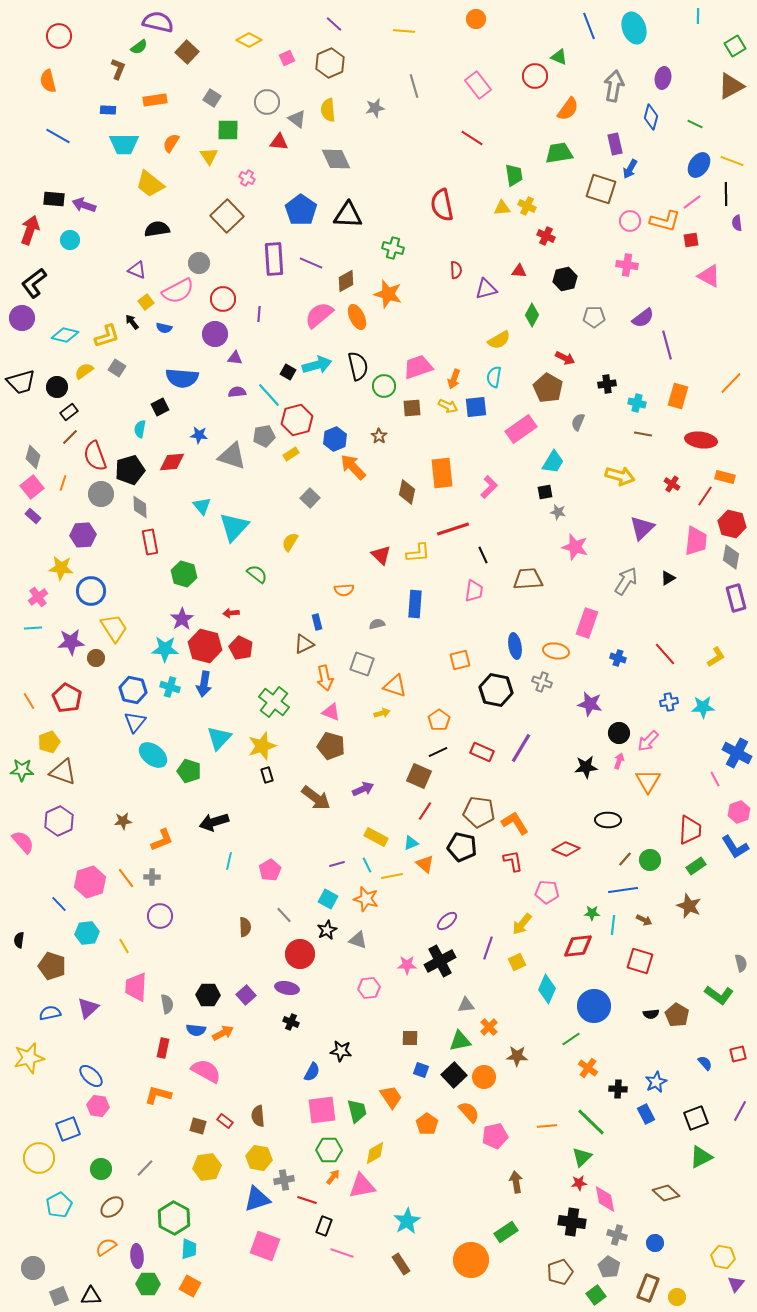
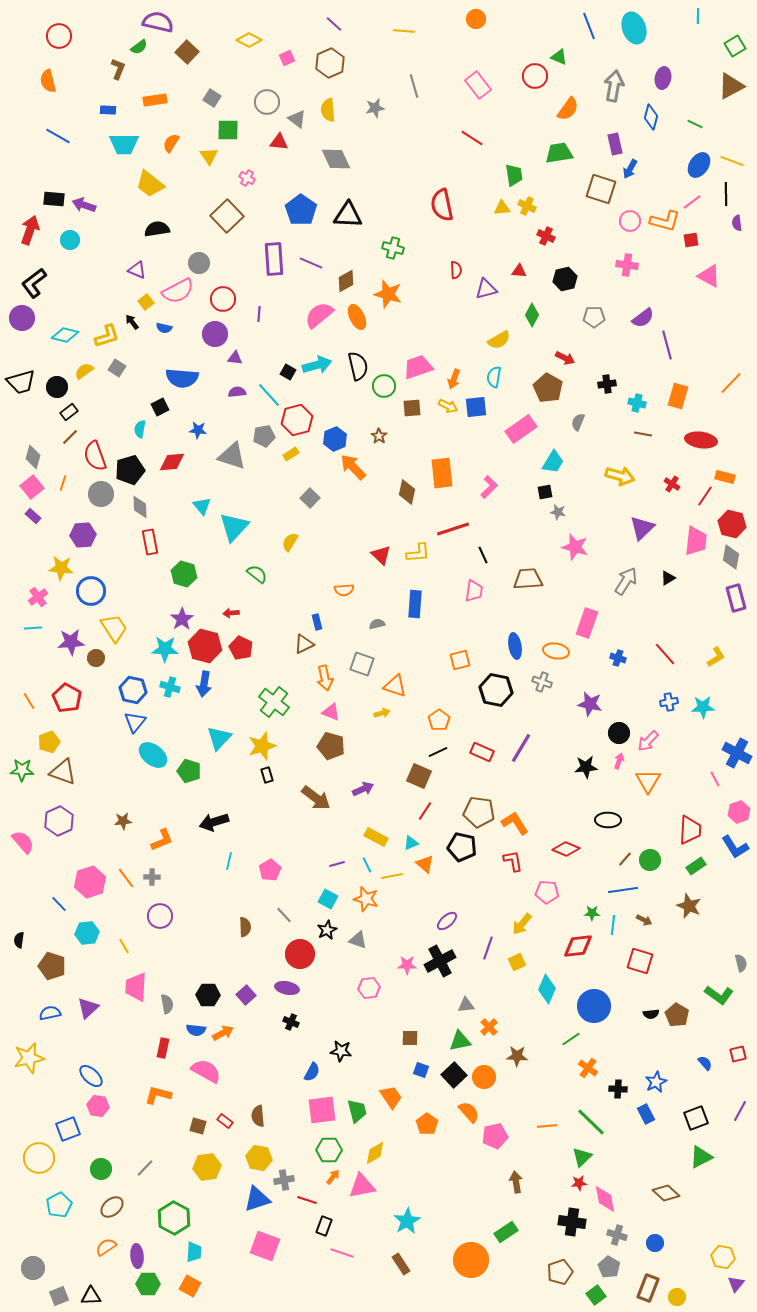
blue star at (199, 435): moved 1 px left, 5 px up
cyan trapezoid at (189, 1249): moved 5 px right, 3 px down
